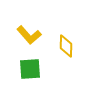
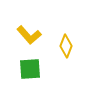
yellow diamond: rotated 20 degrees clockwise
